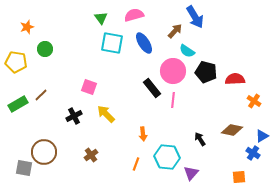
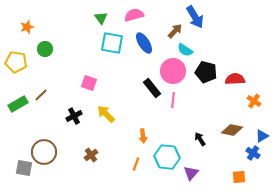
cyan semicircle: moved 2 px left, 1 px up
pink square: moved 4 px up
orange arrow: moved 2 px down
